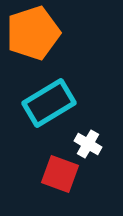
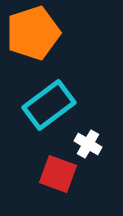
cyan rectangle: moved 2 px down; rotated 6 degrees counterclockwise
red square: moved 2 px left
